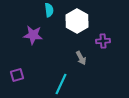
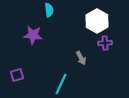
white hexagon: moved 20 px right
purple cross: moved 2 px right, 2 px down
